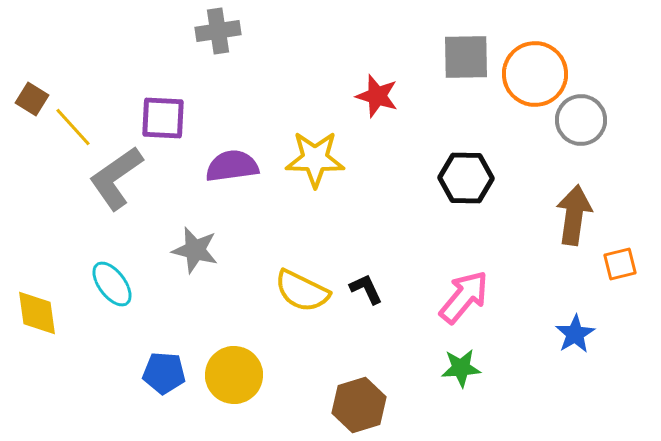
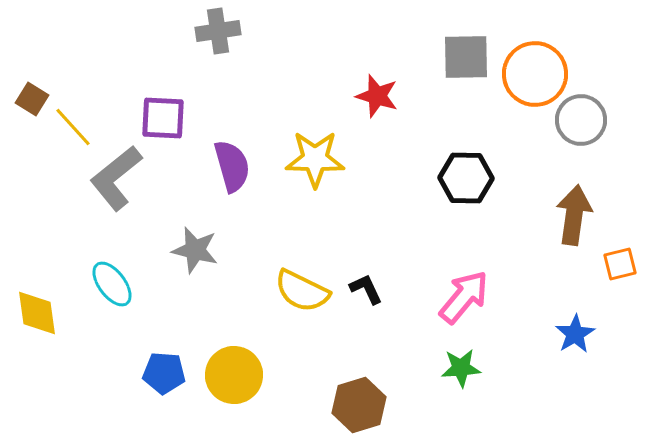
purple semicircle: rotated 82 degrees clockwise
gray L-shape: rotated 4 degrees counterclockwise
